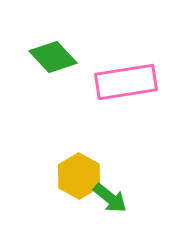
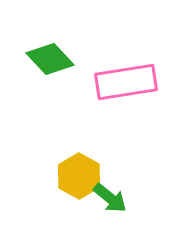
green diamond: moved 3 px left, 2 px down
